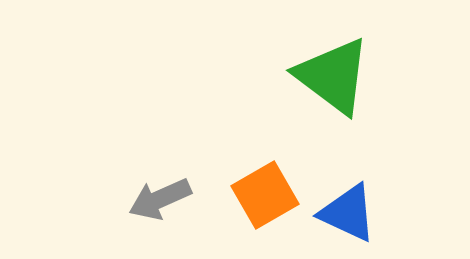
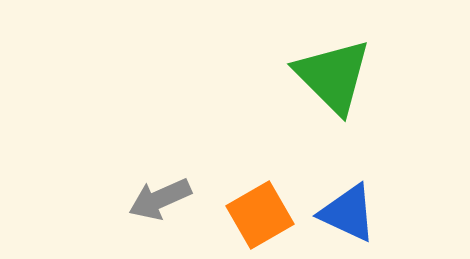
green triangle: rotated 8 degrees clockwise
orange square: moved 5 px left, 20 px down
